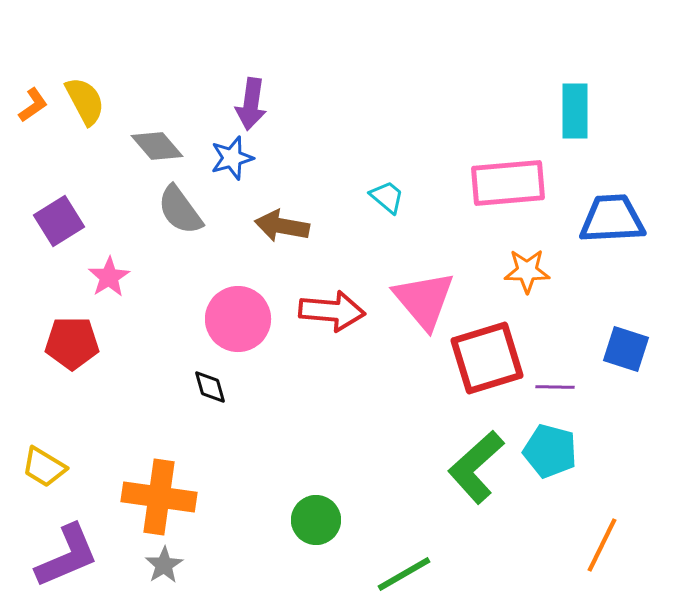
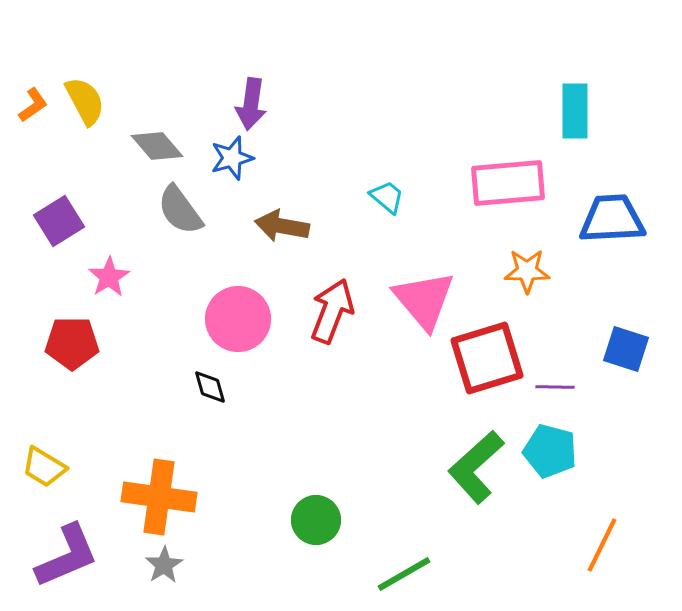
red arrow: rotated 74 degrees counterclockwise
